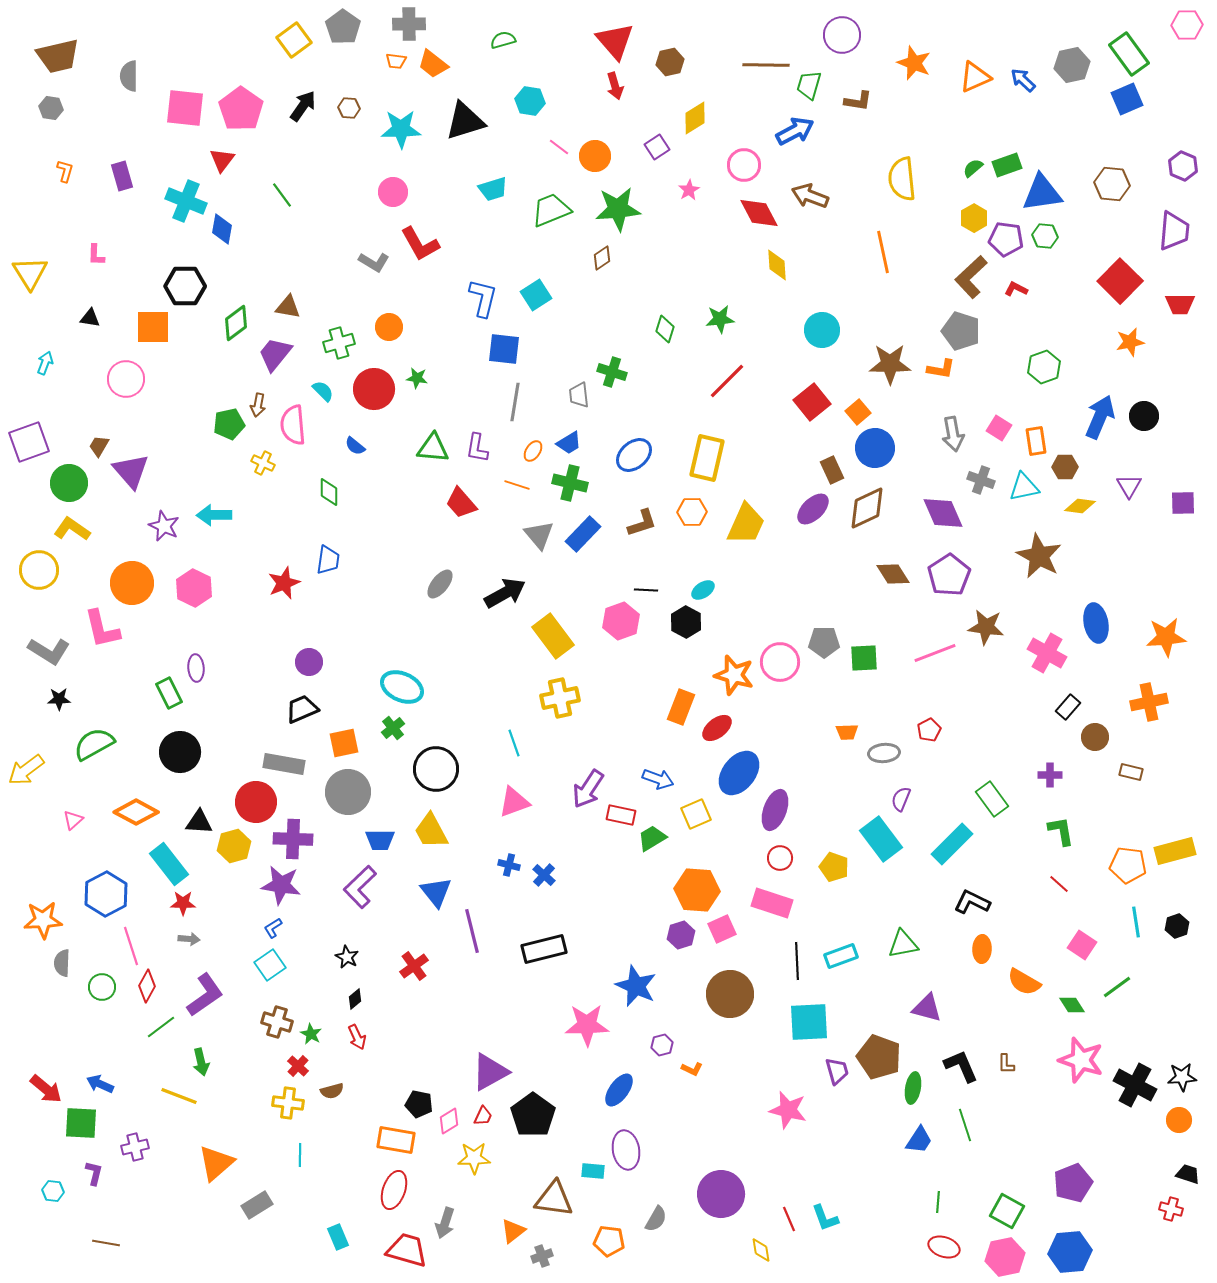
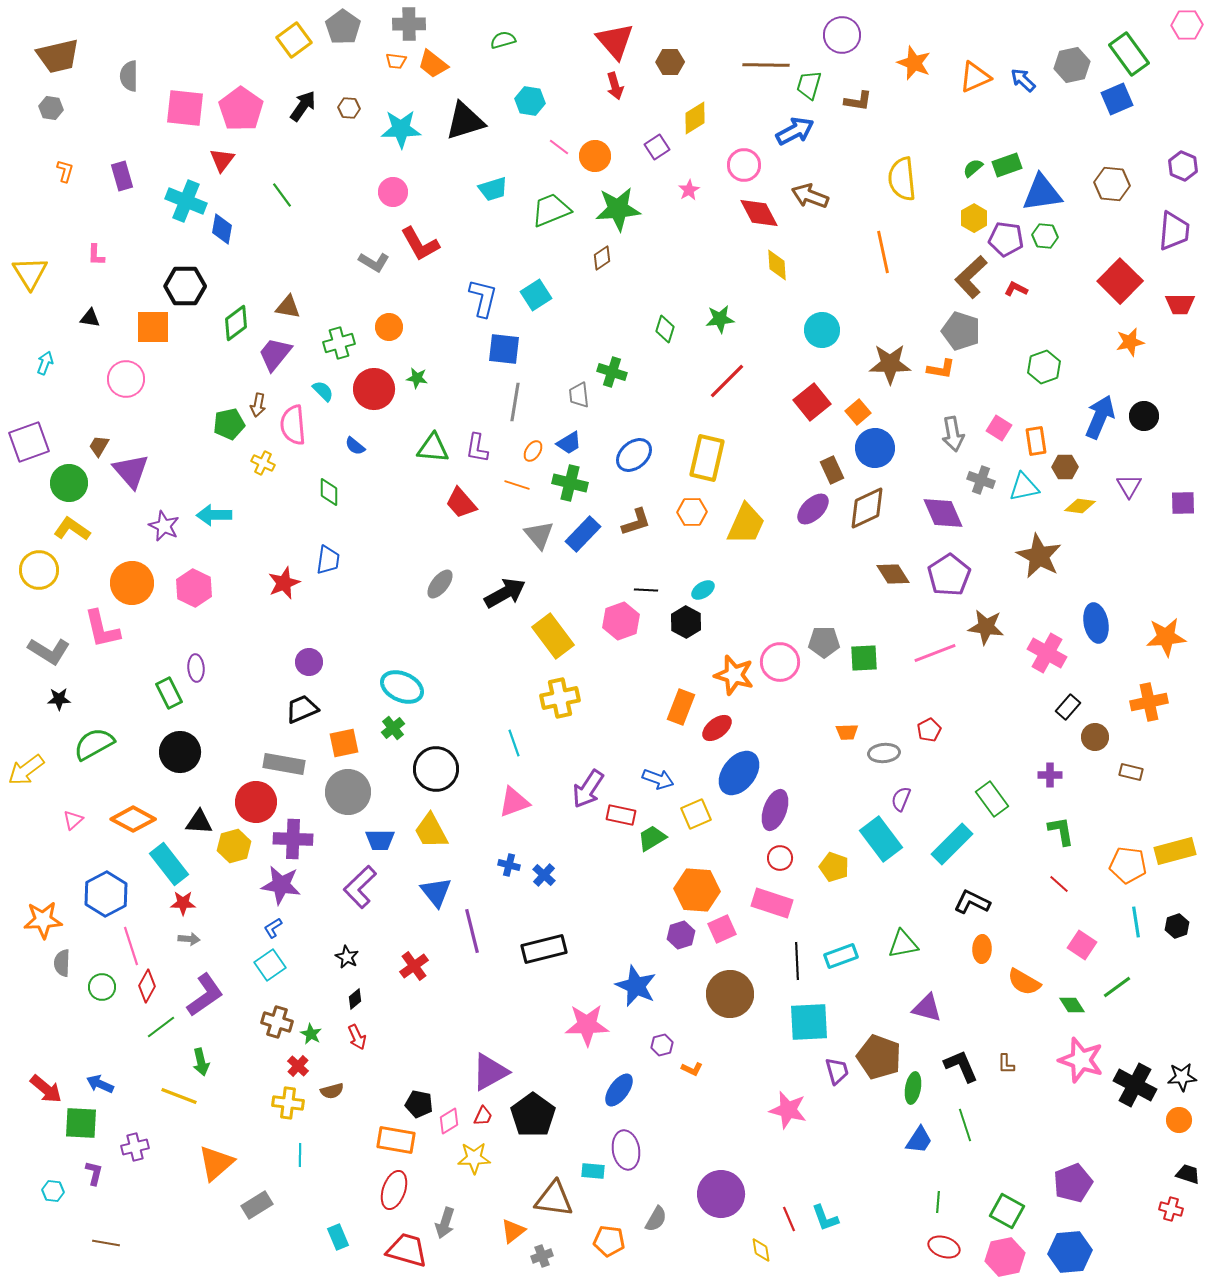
brown hexagon at (670, 62): rotated 12 degrees clockwise
blue square at (1127, 99): moved 10 px left
brown L-shape at (642, 523): moved 6 px left, 1 px up
orange diamond at (136, 812): moved 3 px left, 7 px down
